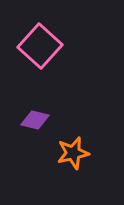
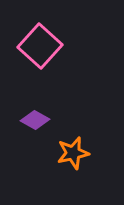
purple diamond: rotated 16 degrees clockwise
